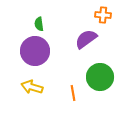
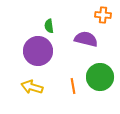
green semicircle: moved 10 px right, 2 px down
purple semicircle: rotated 50 degrees clockwise
purple circle: moved 3 px right
orange line: moved 7 px up
